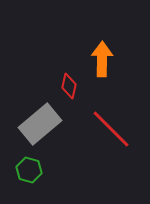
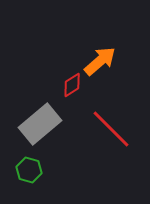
orange arrow: moved 2 px left, 2 px down; rotated 48 degrees clockwise
red diamond: moved 3 px right, 1 px up; rotated 45 degrees clockwise
